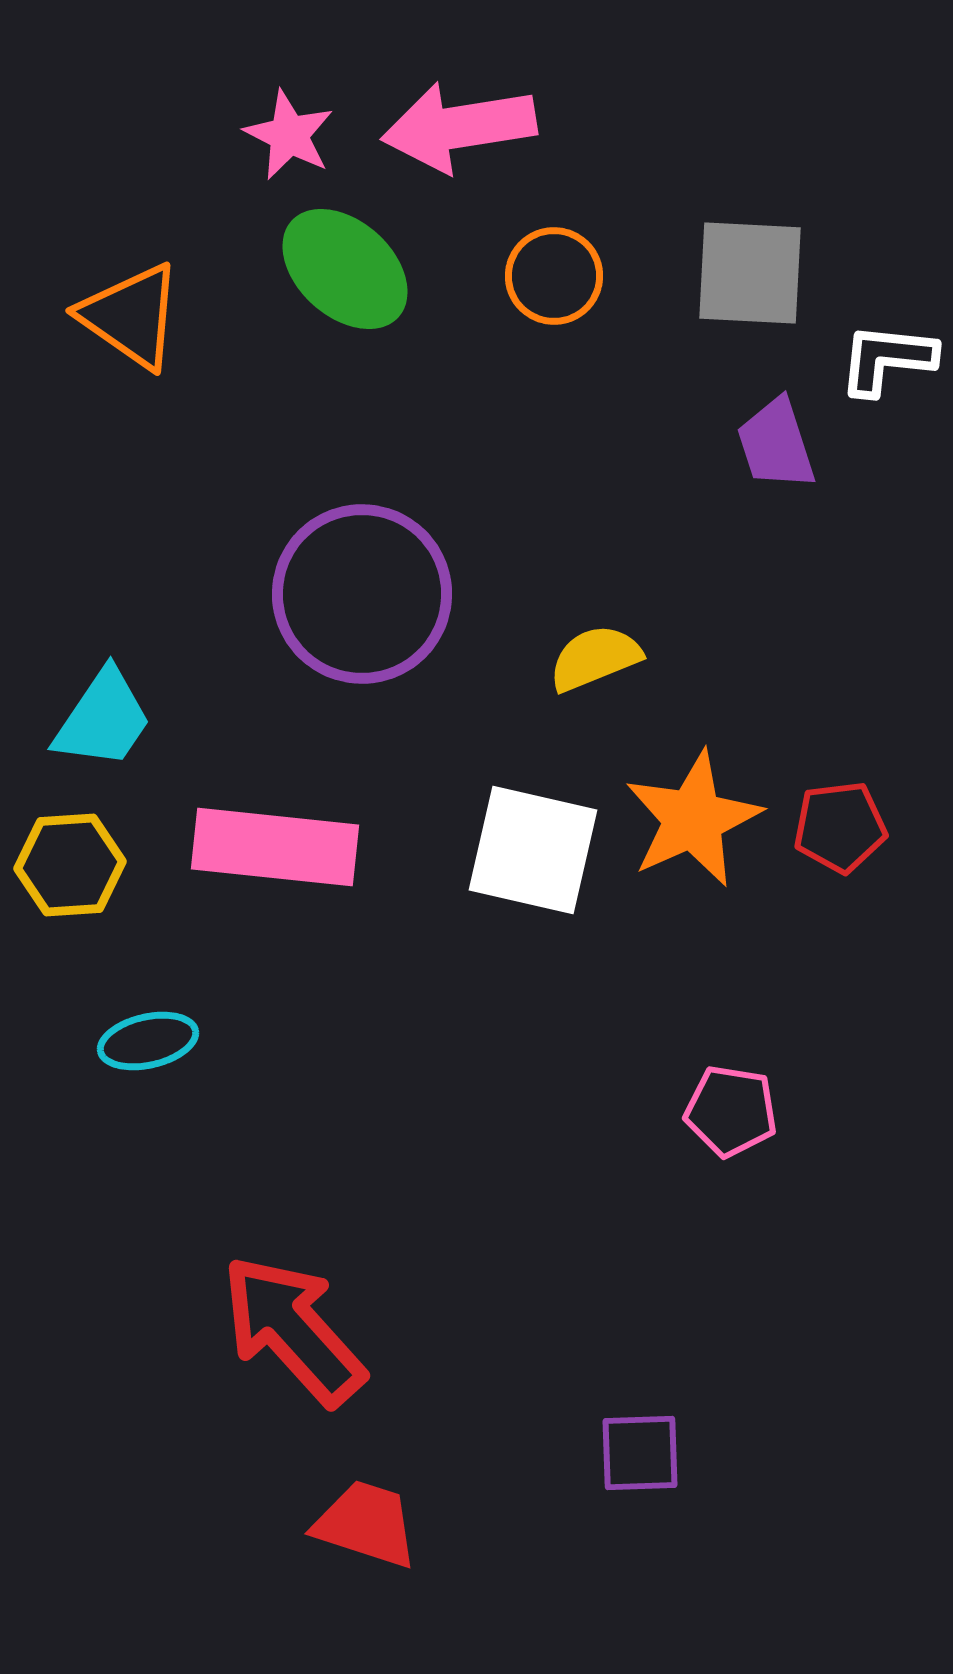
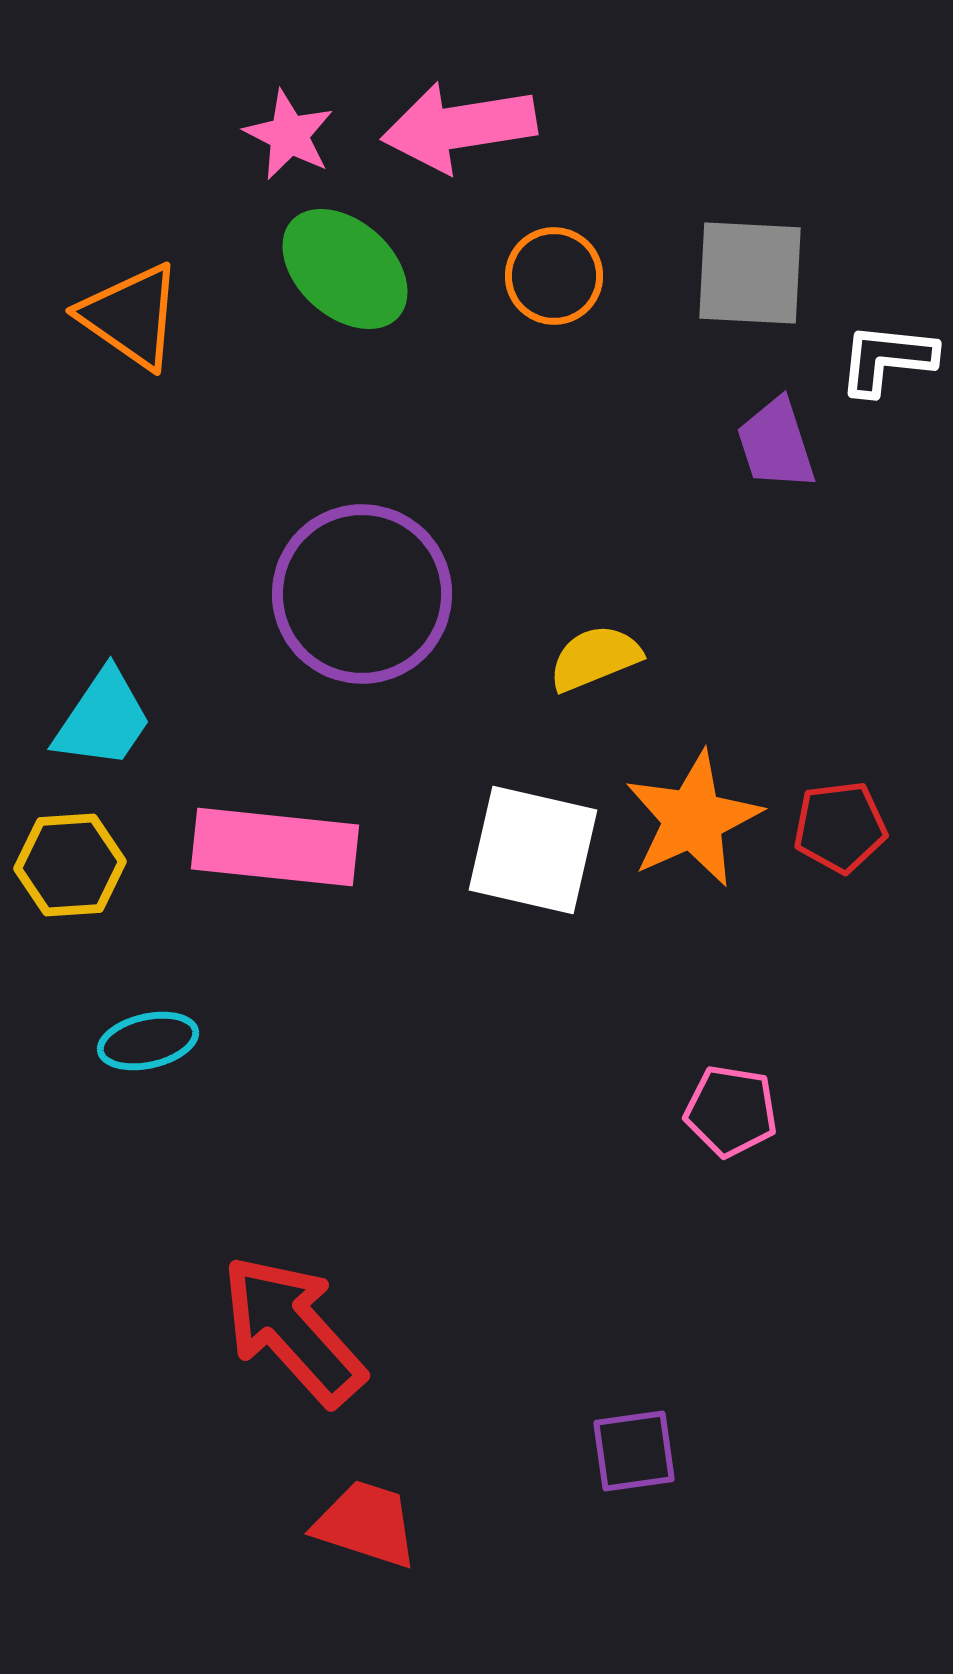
purple square: moved 6 px left, 2 px up; rotated 6 degrees counterclockwise
